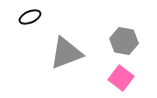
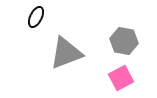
black ellipse: moved 6 px right; rotated 40 degrees counterclockwise
pink square: rotated 25 degrees clockwise
